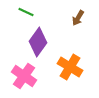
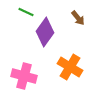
brown arrow: rotated 70 degrees counterclockwise
purple diamond: moved 7 px right, 10 px up
pink cross: rotated 20 degrees counterclockwise
